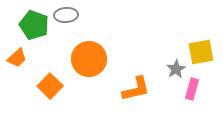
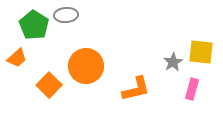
green pentagon: rotated 12 degrees clockwise
yellow square: rotated 16 degrees clockwise
orange circle: moved 3 px left, 7 px down
gray star: moved 3 px left, 7 px up
orange square: moved 1 px left, 1 px up
